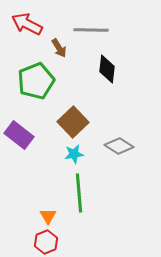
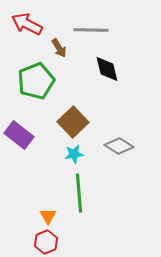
black diamond: rotated 20 degrees counterclockwise
